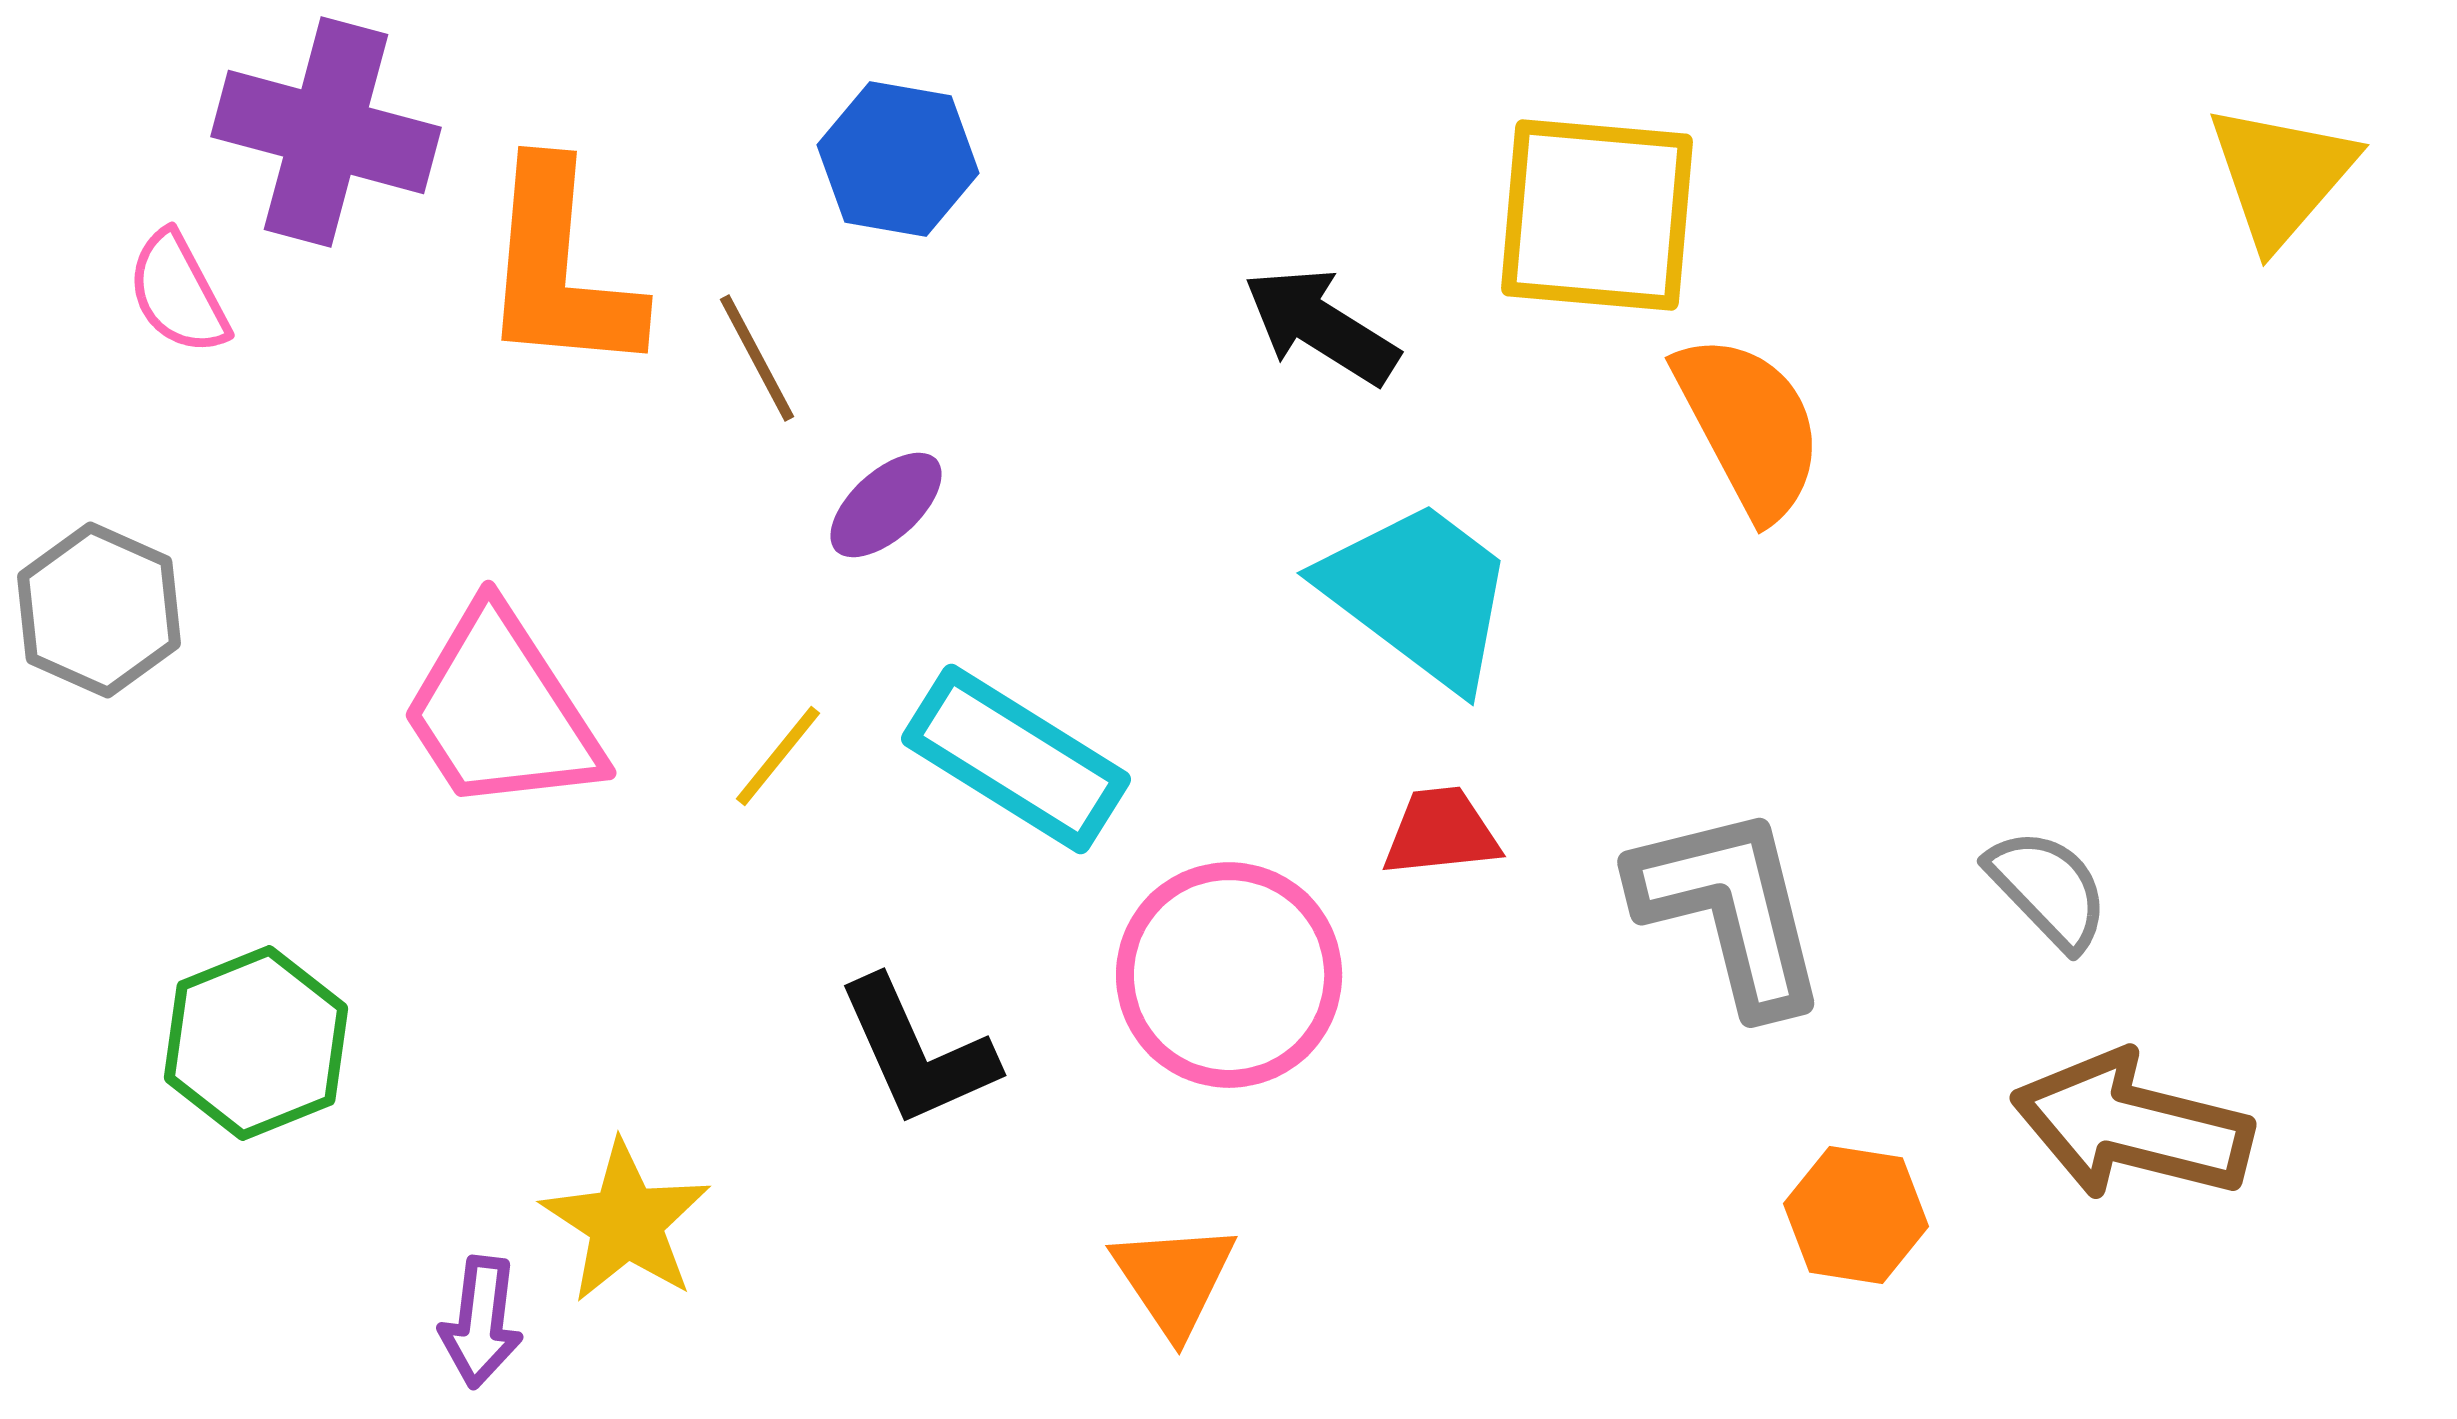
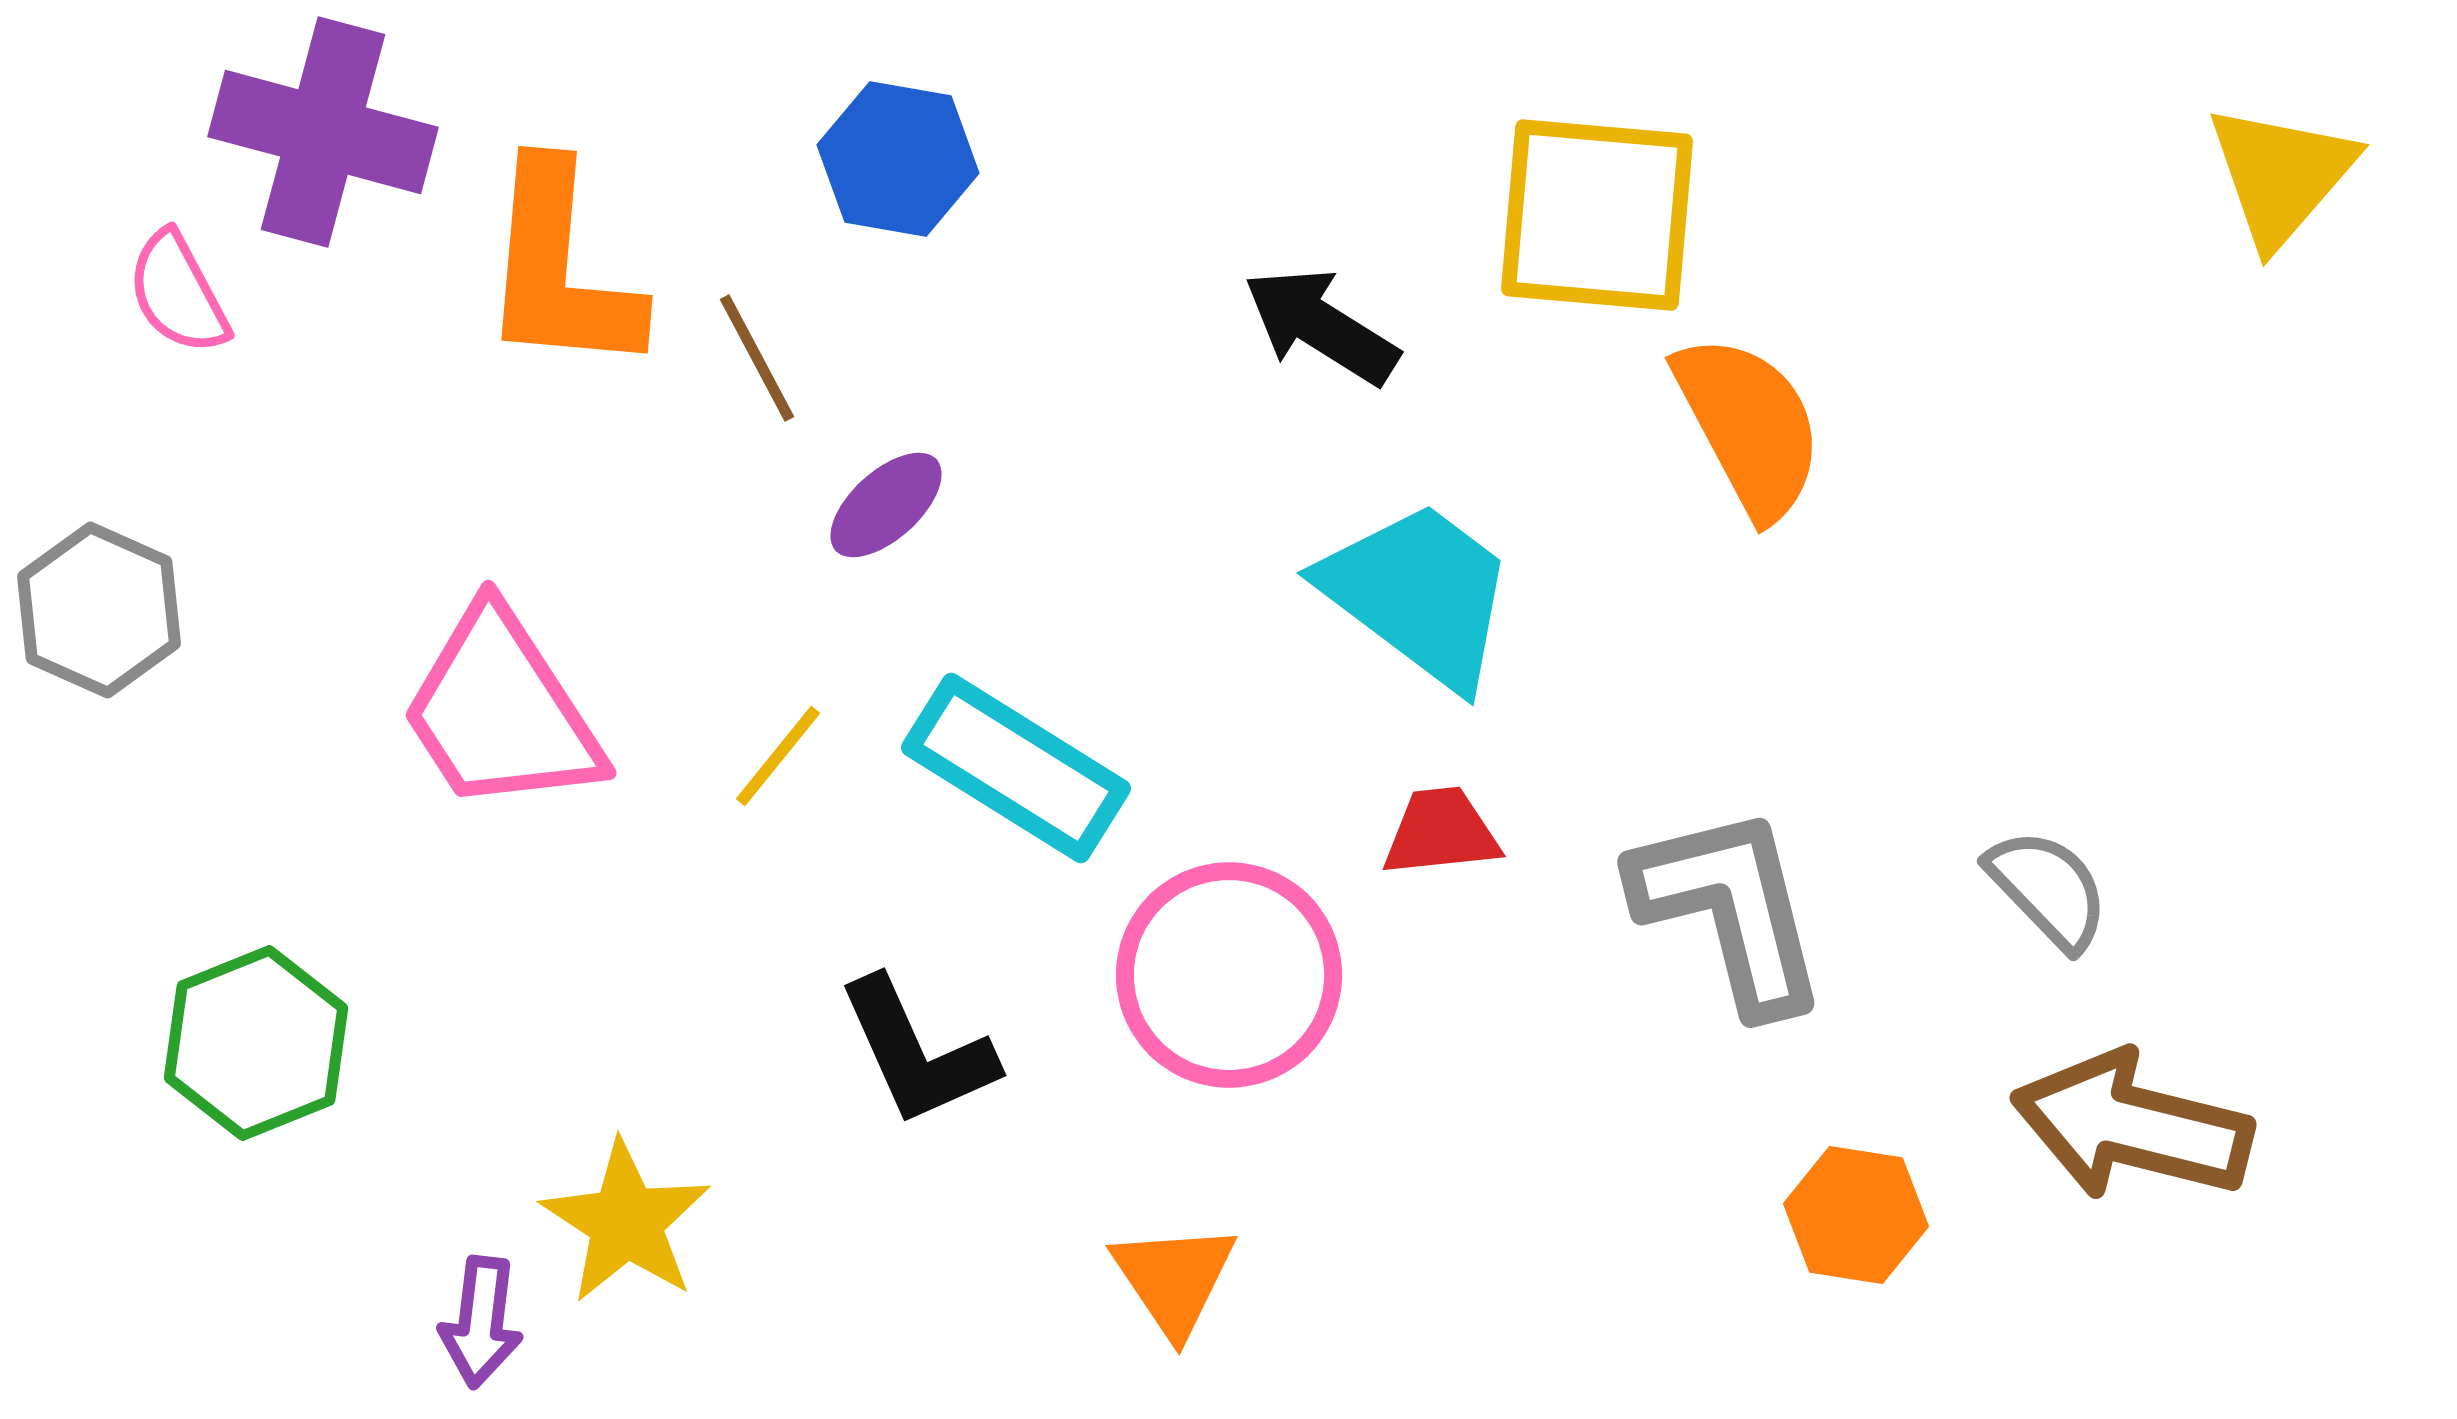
purple cross: moved 3 px left
cyan rectangle: moved 9 px down
